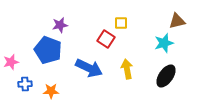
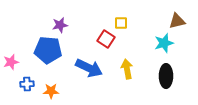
blue pentagon: rotated 16 degrees counterclockwise
black ellipse: rotated 35 degrees counterclockwise
blue cross: moved 2 px right
